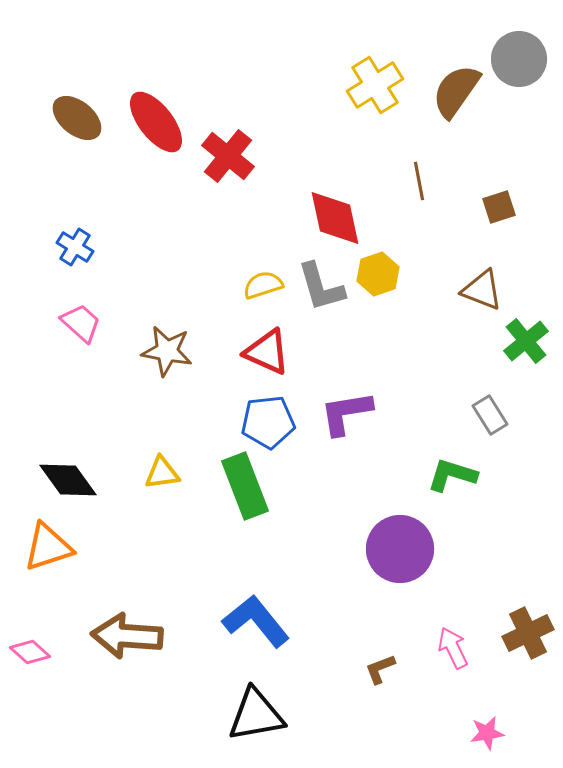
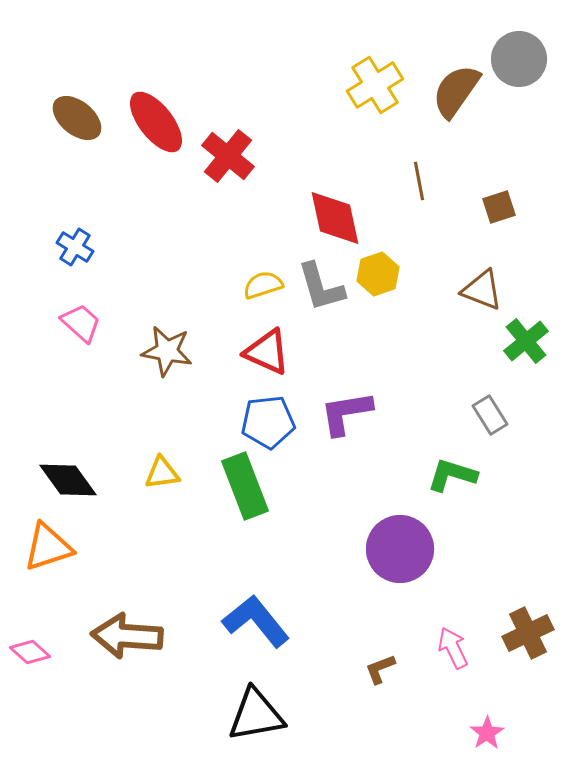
pink star: rotated 24 degrees counterclockwise
